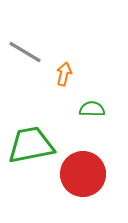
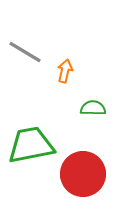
orange arrow: moved 1 px right, 3 px up
green semicircle: moved 1 px right, 1 px up
